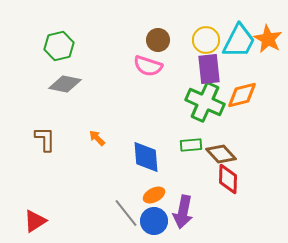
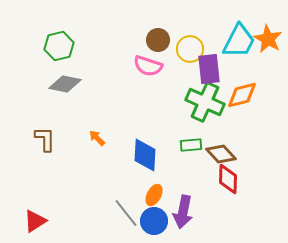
yellow circle: moved 16 px left, 9 px down
blue diamond: moved 1 px left, 2 px up; rotated 8 degrees clockwise
orange ellipse: rotated 35 degrees counterclockwise
